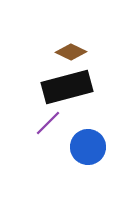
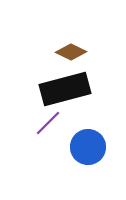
black rectangle: moved 2 px left, 2 px down
